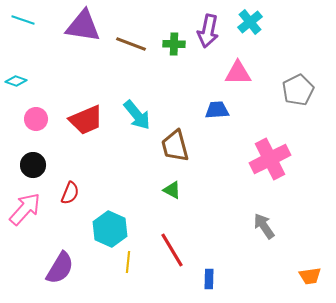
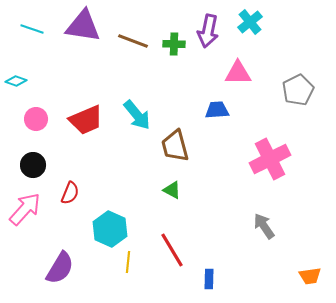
cyan line: moved 9 px right, 9 px down
brown line: moved 2 px right, 3 px up
